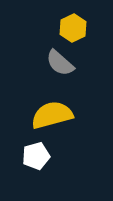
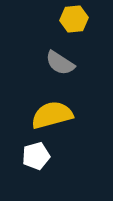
yellow hexagon: moved 1 px right, 9 px up; rotated 20 degrees clockwise
gray semicircle: rotated 8 degrees counterclockwise
